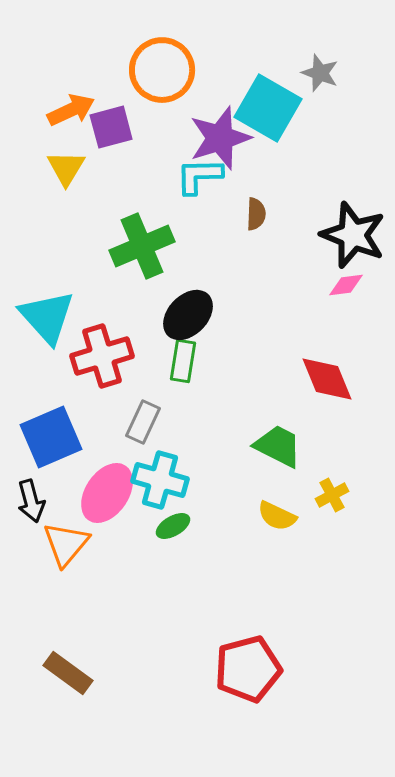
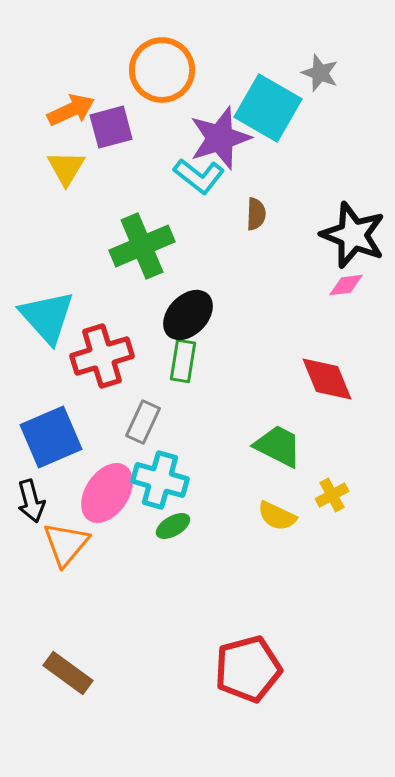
cyan L-shape: rotated 141 degrees counterclockwise
